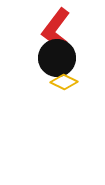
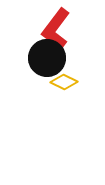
black circle: moved 10 px left
